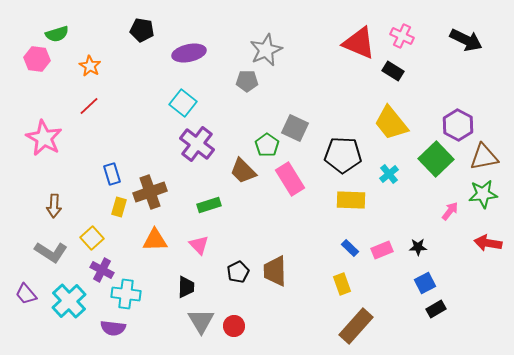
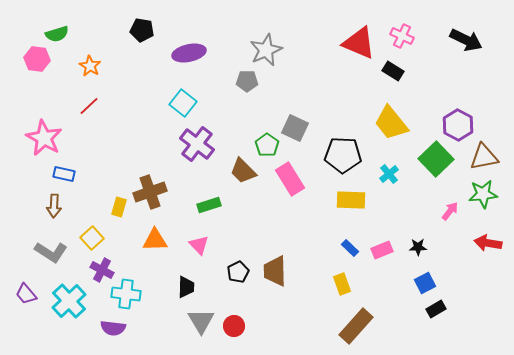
blue rectangle at (112, 174): moved 48 px left; rotated 60 degrees counterclockwise
